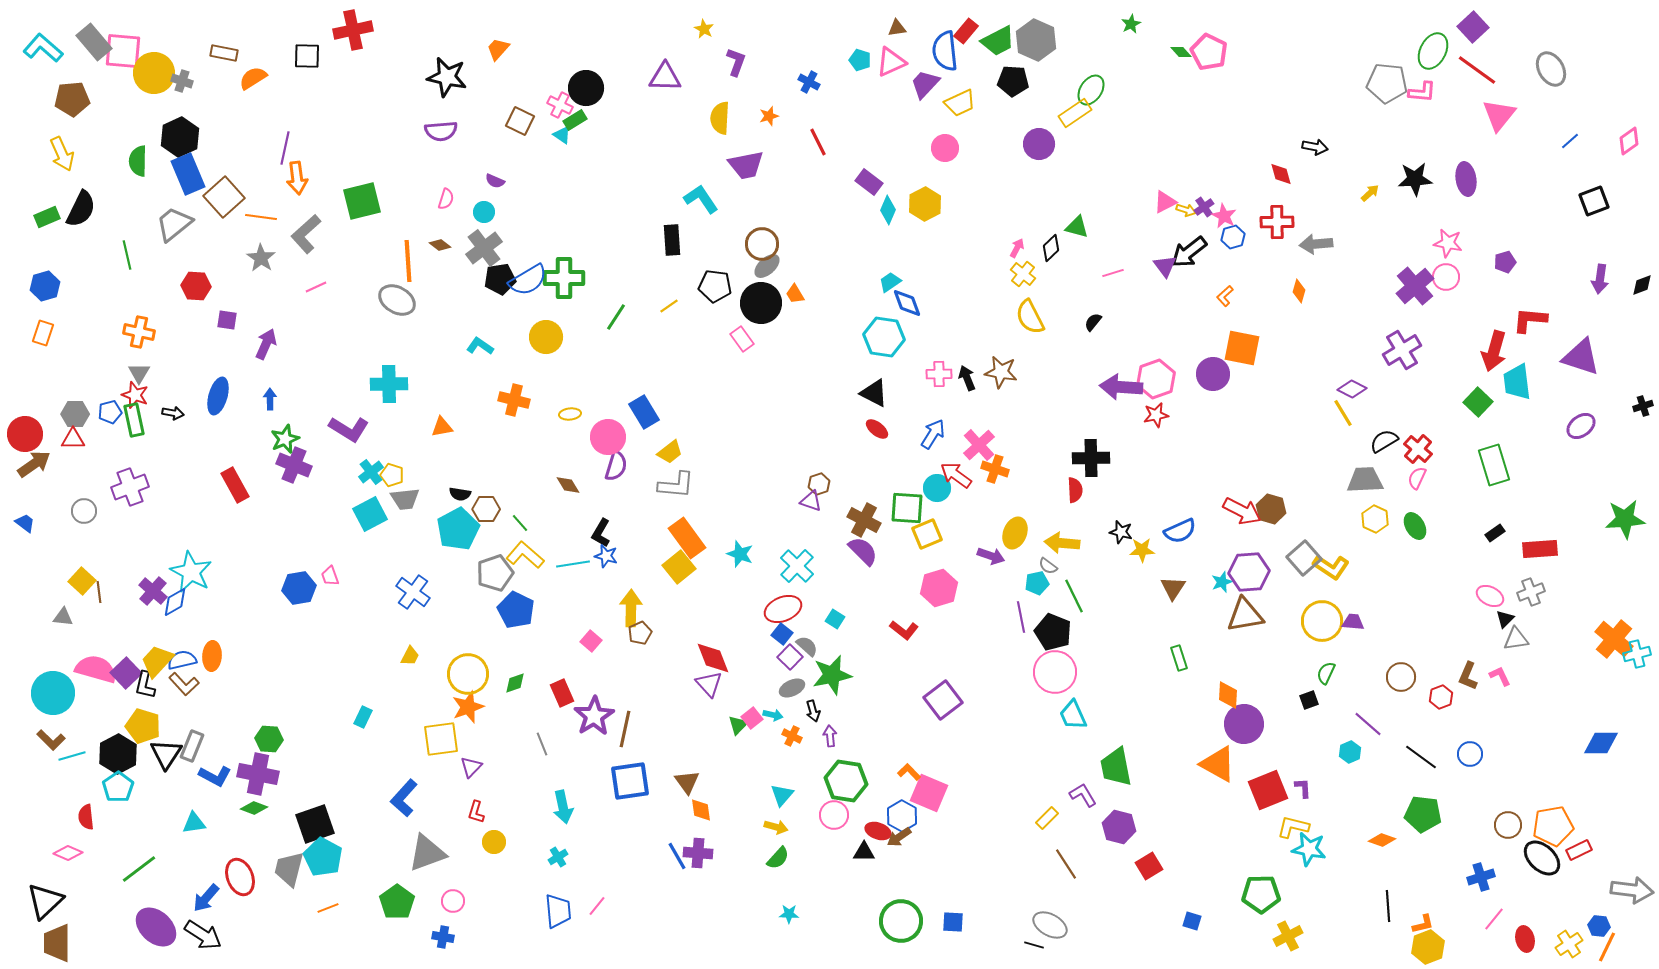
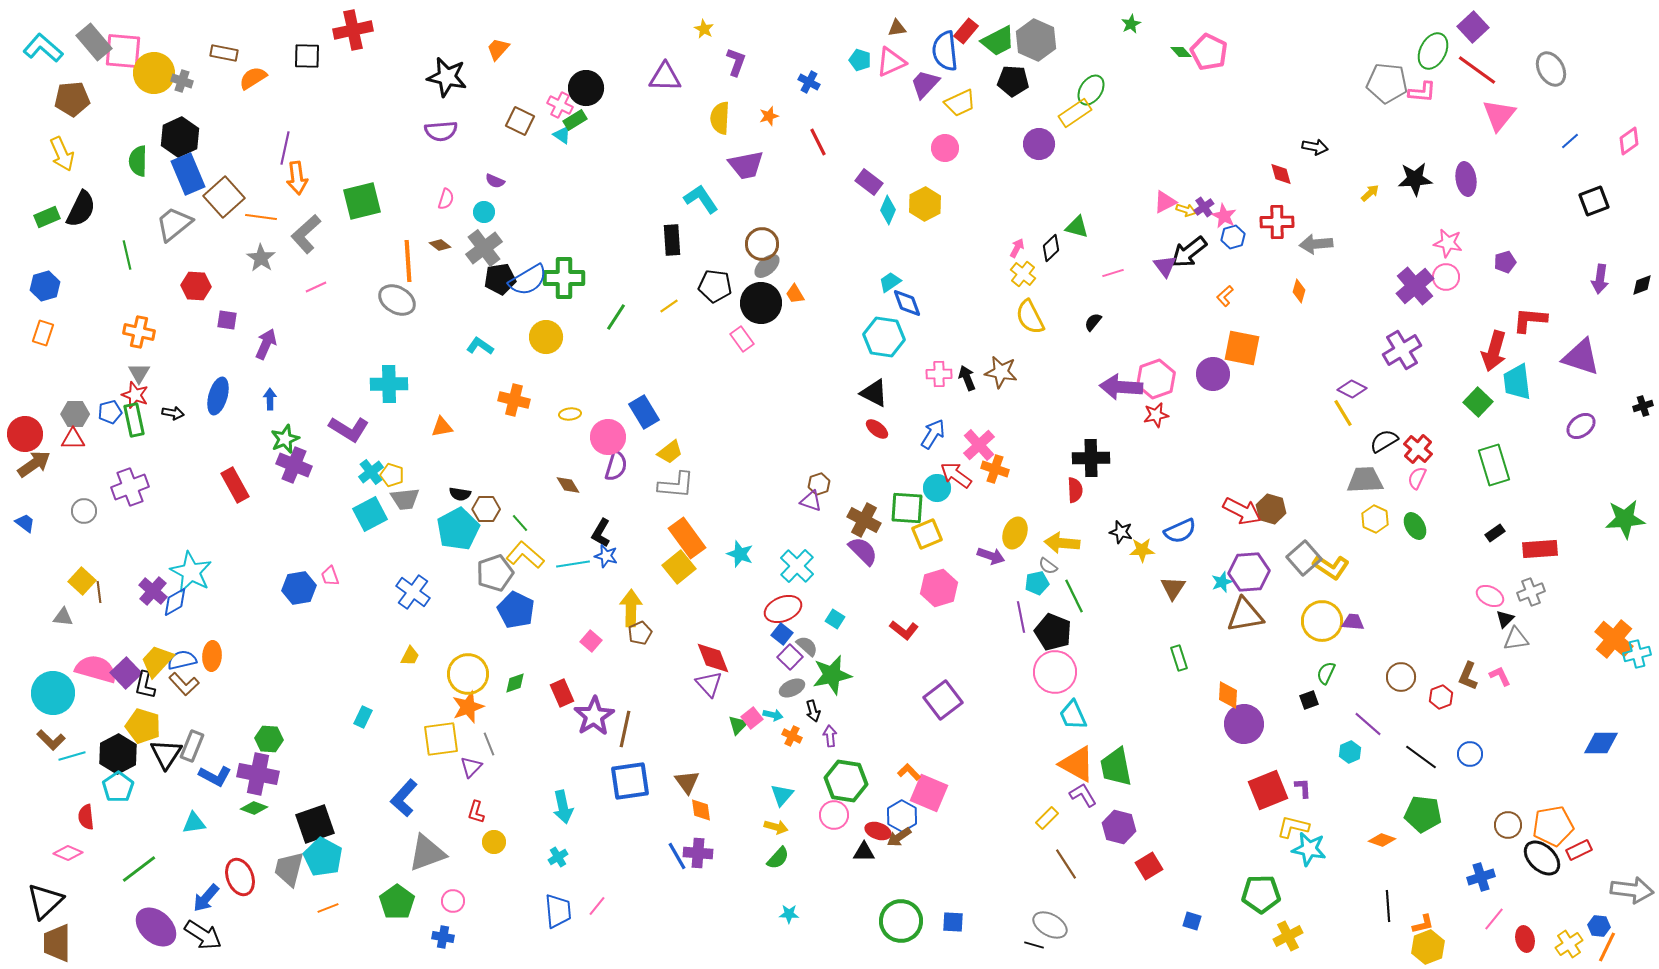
gray line at (542, 744): moved 53 px left
orange triangle at (1218, 764): moved 141 px left
